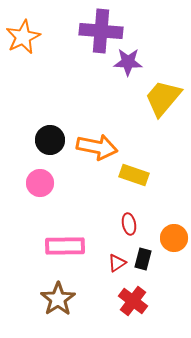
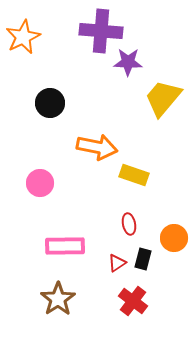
black circle: moved 37 px up
